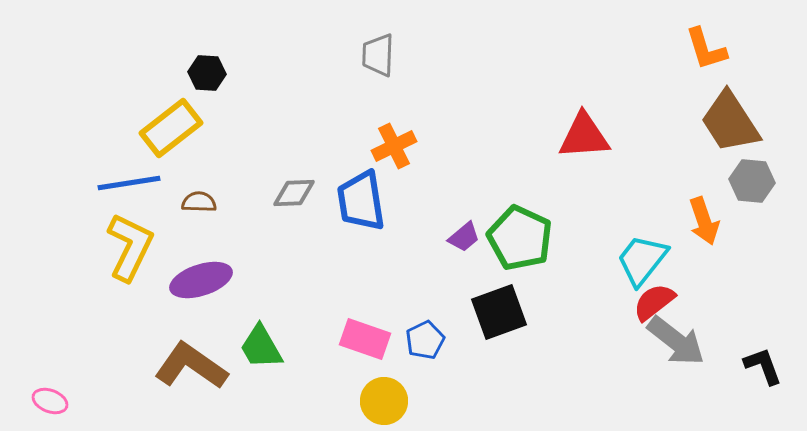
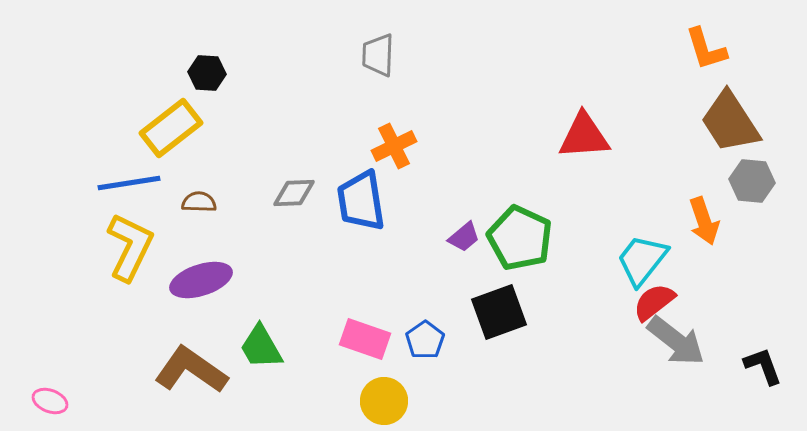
blue pentagon: rotated 9 degrees counterclockwise
brown L-shape: moved 4 px down
